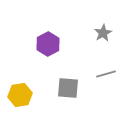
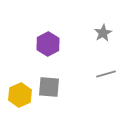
gray square: moved 19 px left, 1 px up
yellow hexagon: rotated 15 degrees counterclockwise
